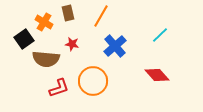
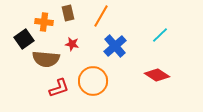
orange cross: rotated 24 degrees counterclockwise
red diamond: rotated 15 degrees counterclockwise
